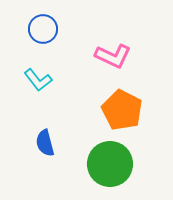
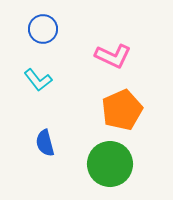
orange pentagon: rotated 21 degrees clockwise
